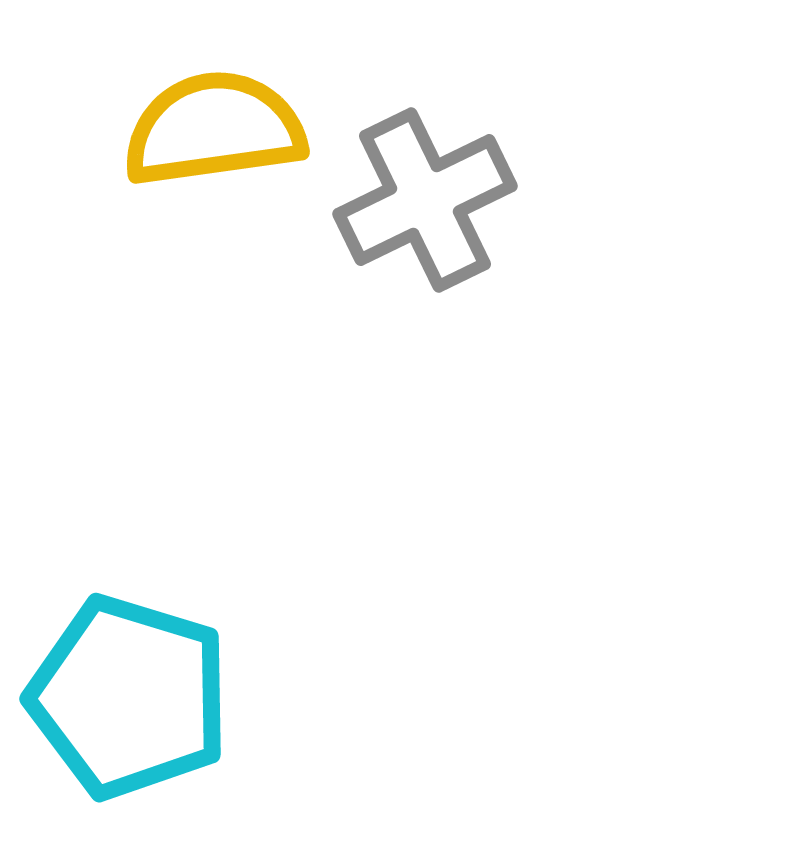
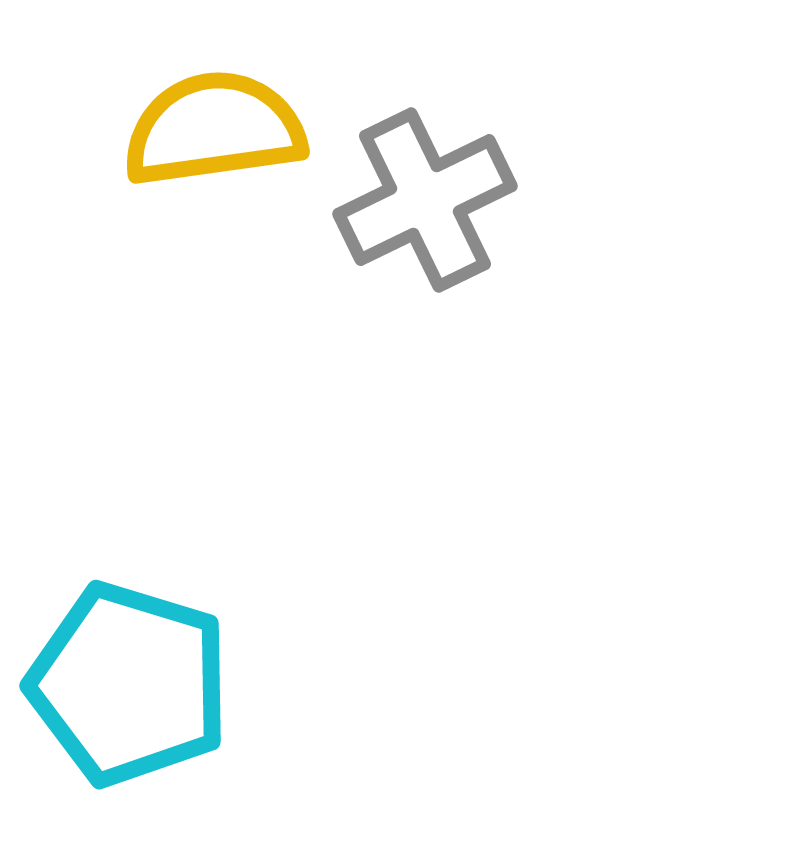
cyan pentagon: moved 13 px up
